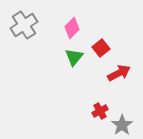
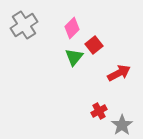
red square: moved 7 px left, 3 px up
red cross: moved 1 px left
